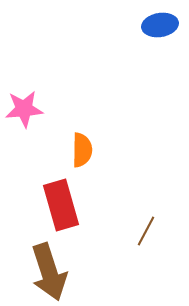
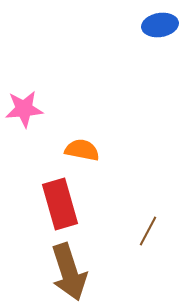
orange semicircle: rotated 80 degrees counterclockwise
red rectangle: moved 1 px left, 1 px up
brown line: moved 2 px right
brown arrow: moved 20 px right
